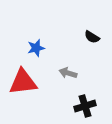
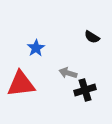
blue star: rotated 18 degrees counterclockwise
red triangle: moved 2 px left, 2 px down
black cross: moved 16 px up
